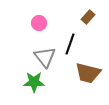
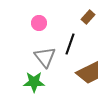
brown trapezoid: moved 1 px right; rotated 40 degrees counterclockwise
